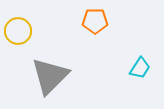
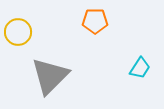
yellow circle: moved 1 px down
